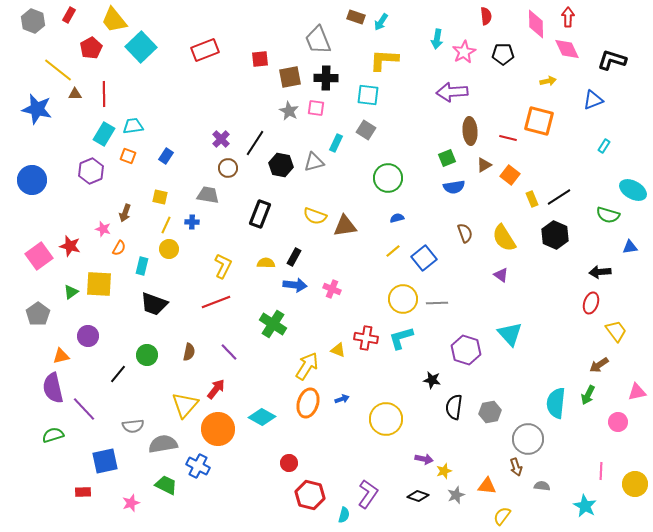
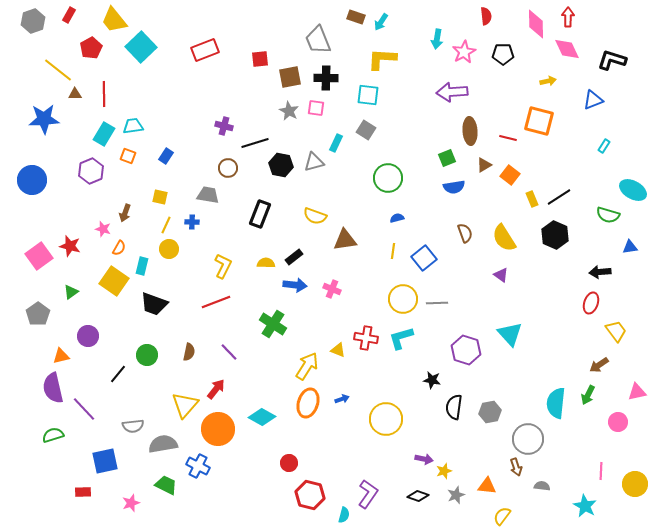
gray hexagon at (33, 21): rotated 20 degrees clockwise
yellow L-shape at (384, 60): moved 2 px left, 1 px up
blue star at (37, 109): moved 7 px right, 10 px down; rotated 16 degrees counterclockwise
purple cross at (221, 139): moved 3 px right, 13 px up; rotated 30 degrees counterclockwise
black line at (255, 143): rotated 40 degrees clockwise
brown triangle at (345, 226): moved 14 px down
yellow line at (393, 251): rotated 42 degrees counterclockwise
black rectangle at (294, 257): rotated 24 degrees clockwise
yellow square at (99, 284): moved 15 px right, 3 px up; rotated 32 degrees clockwise
